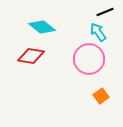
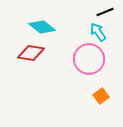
red diamond: moved 3 px up
